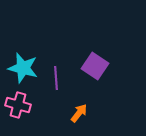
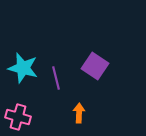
purple line: rotated 10 degrees counterclockwise
pink cross: moved 12 px down
orange arrow: rotated 36 degrees counterclockwise
